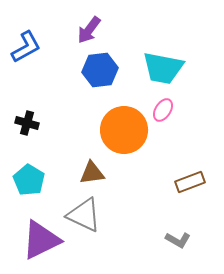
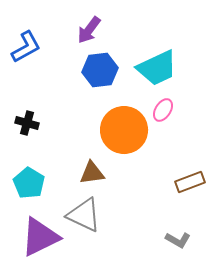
cyan trapezoid: moved 6 px left; rotated 36 degrees counterclockwise
cyan pentagon: moved 3 px down
purple triangle: moved 1 px left, 3 px up
